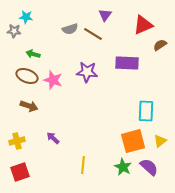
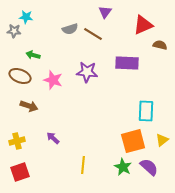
purple triangle: moved 3 px up
brown semicircle: rotated 48 degrees clockwise
green arrow: moved 1 px down
brown ellipse: moved 7 px left
yellow triangle: moved 2 px right, 1 px up
